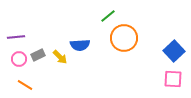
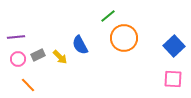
blue semicircle: rotated 66 degrees clockwise
blue square: moved 5 px up
pink circle: moved 1 px left
orange line: moved 3 px right; rotated 14 degrees clockwise
